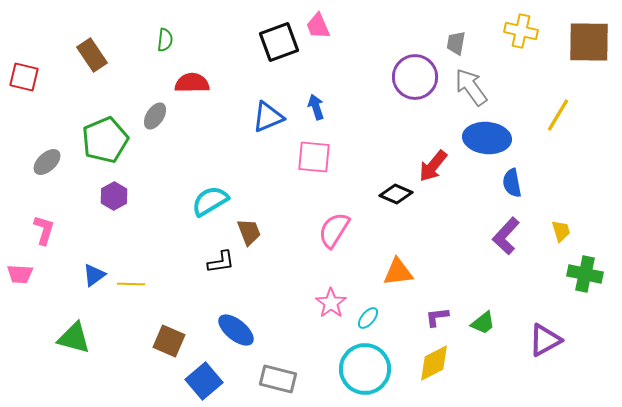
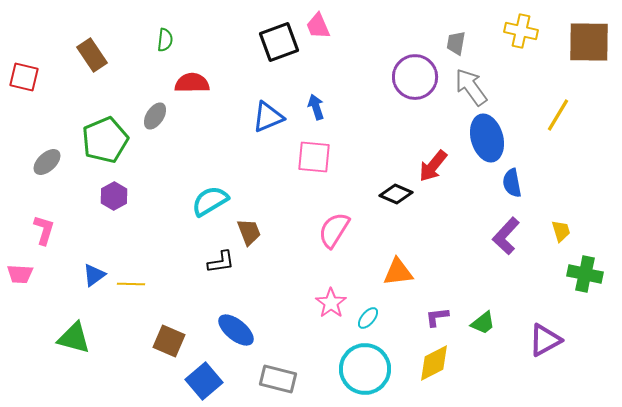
blue ellipse at (487, 138): rotated 69 degrees clockwise
